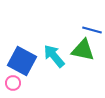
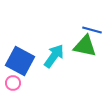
green triangle: moved 2 px right, 4 px up
cyan arrow: rotated 75 degrees clockwise
blue square: moved 2 px left
